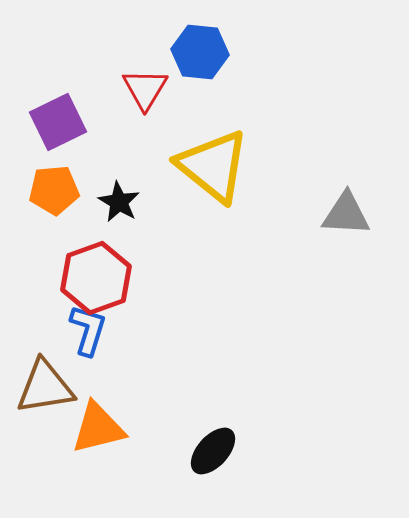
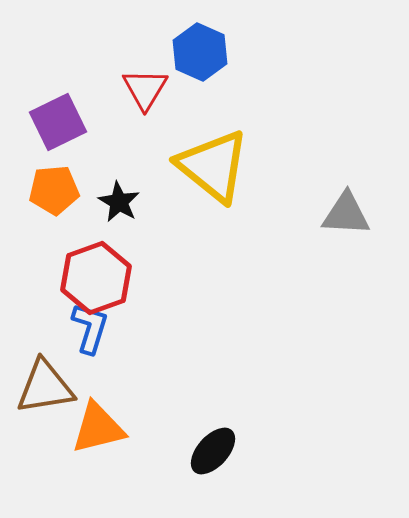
blue hexagon: rotated 18 degrees clockwise
blue L-shape: moved 2 px right, 2 px up
